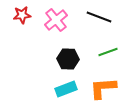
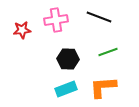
red star: moved 15 px down
pink cross: rotated 30 degrees clockwise
orange L-shape: moved 1 px up
